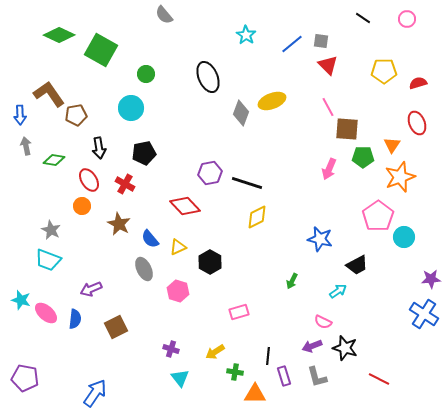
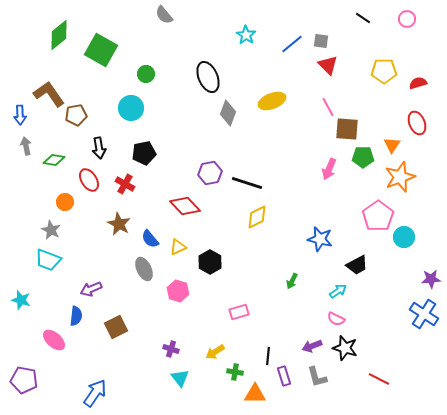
green diamond at (59, 35): rotated 64 degrees counterclockwise
gray diamond at (241, 113): moved 13 px left
orange circle at (82, 206): moved 17 px left, 4 px up
pink ellipse at (46, 313): moved 8 px right, 27 px down
blue semicircle at (75, 319): moved 1 px right, 3 px up
pink semicircle at (323, 322): moved 13 px right, 3 px up
purple pentagon at (25, 378): moved 1 px left, 2 px down
